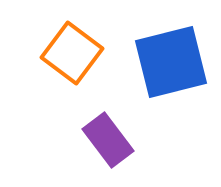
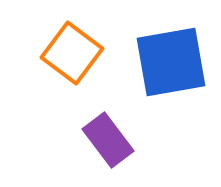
blue square: rotated 4 degrees clockwise
